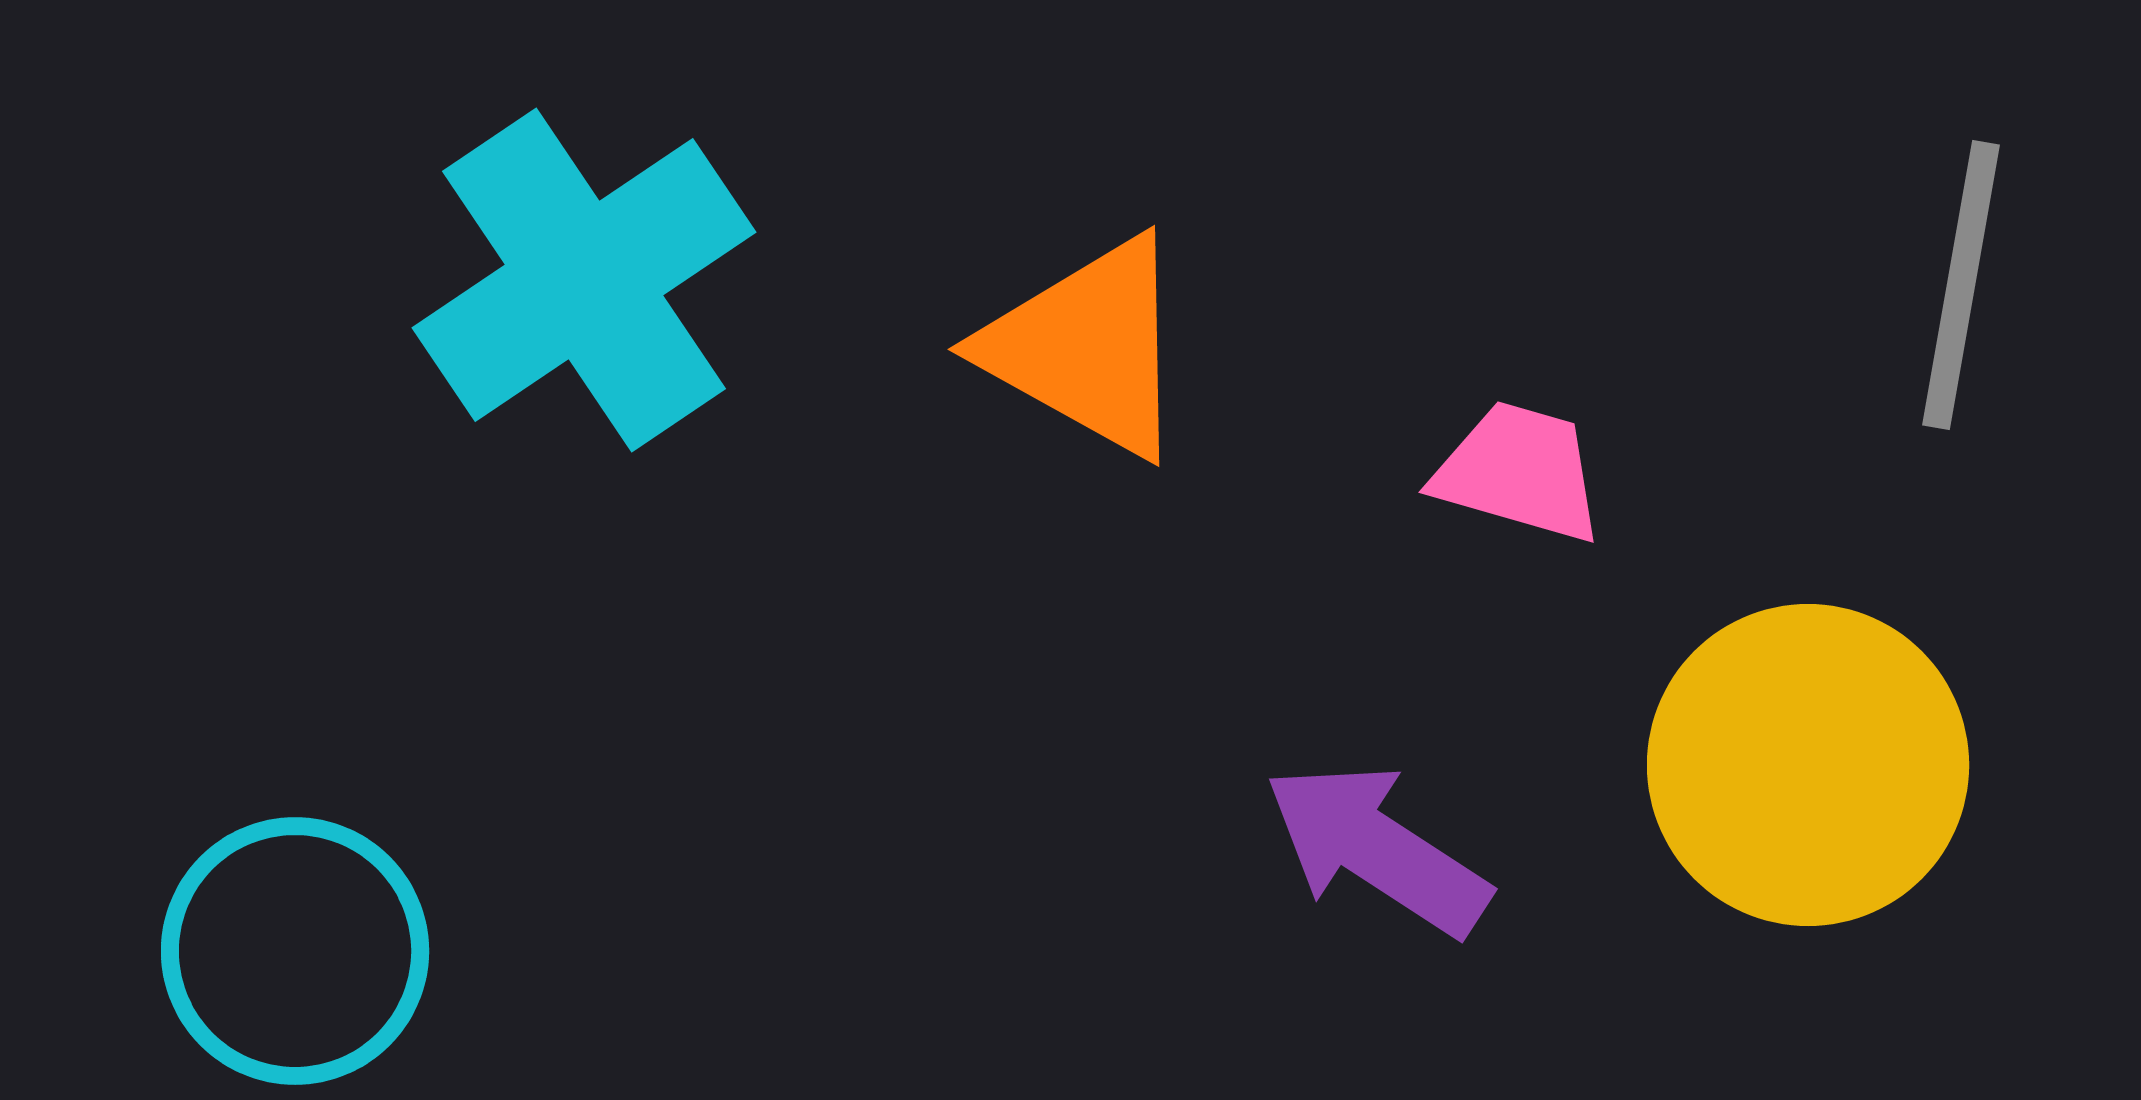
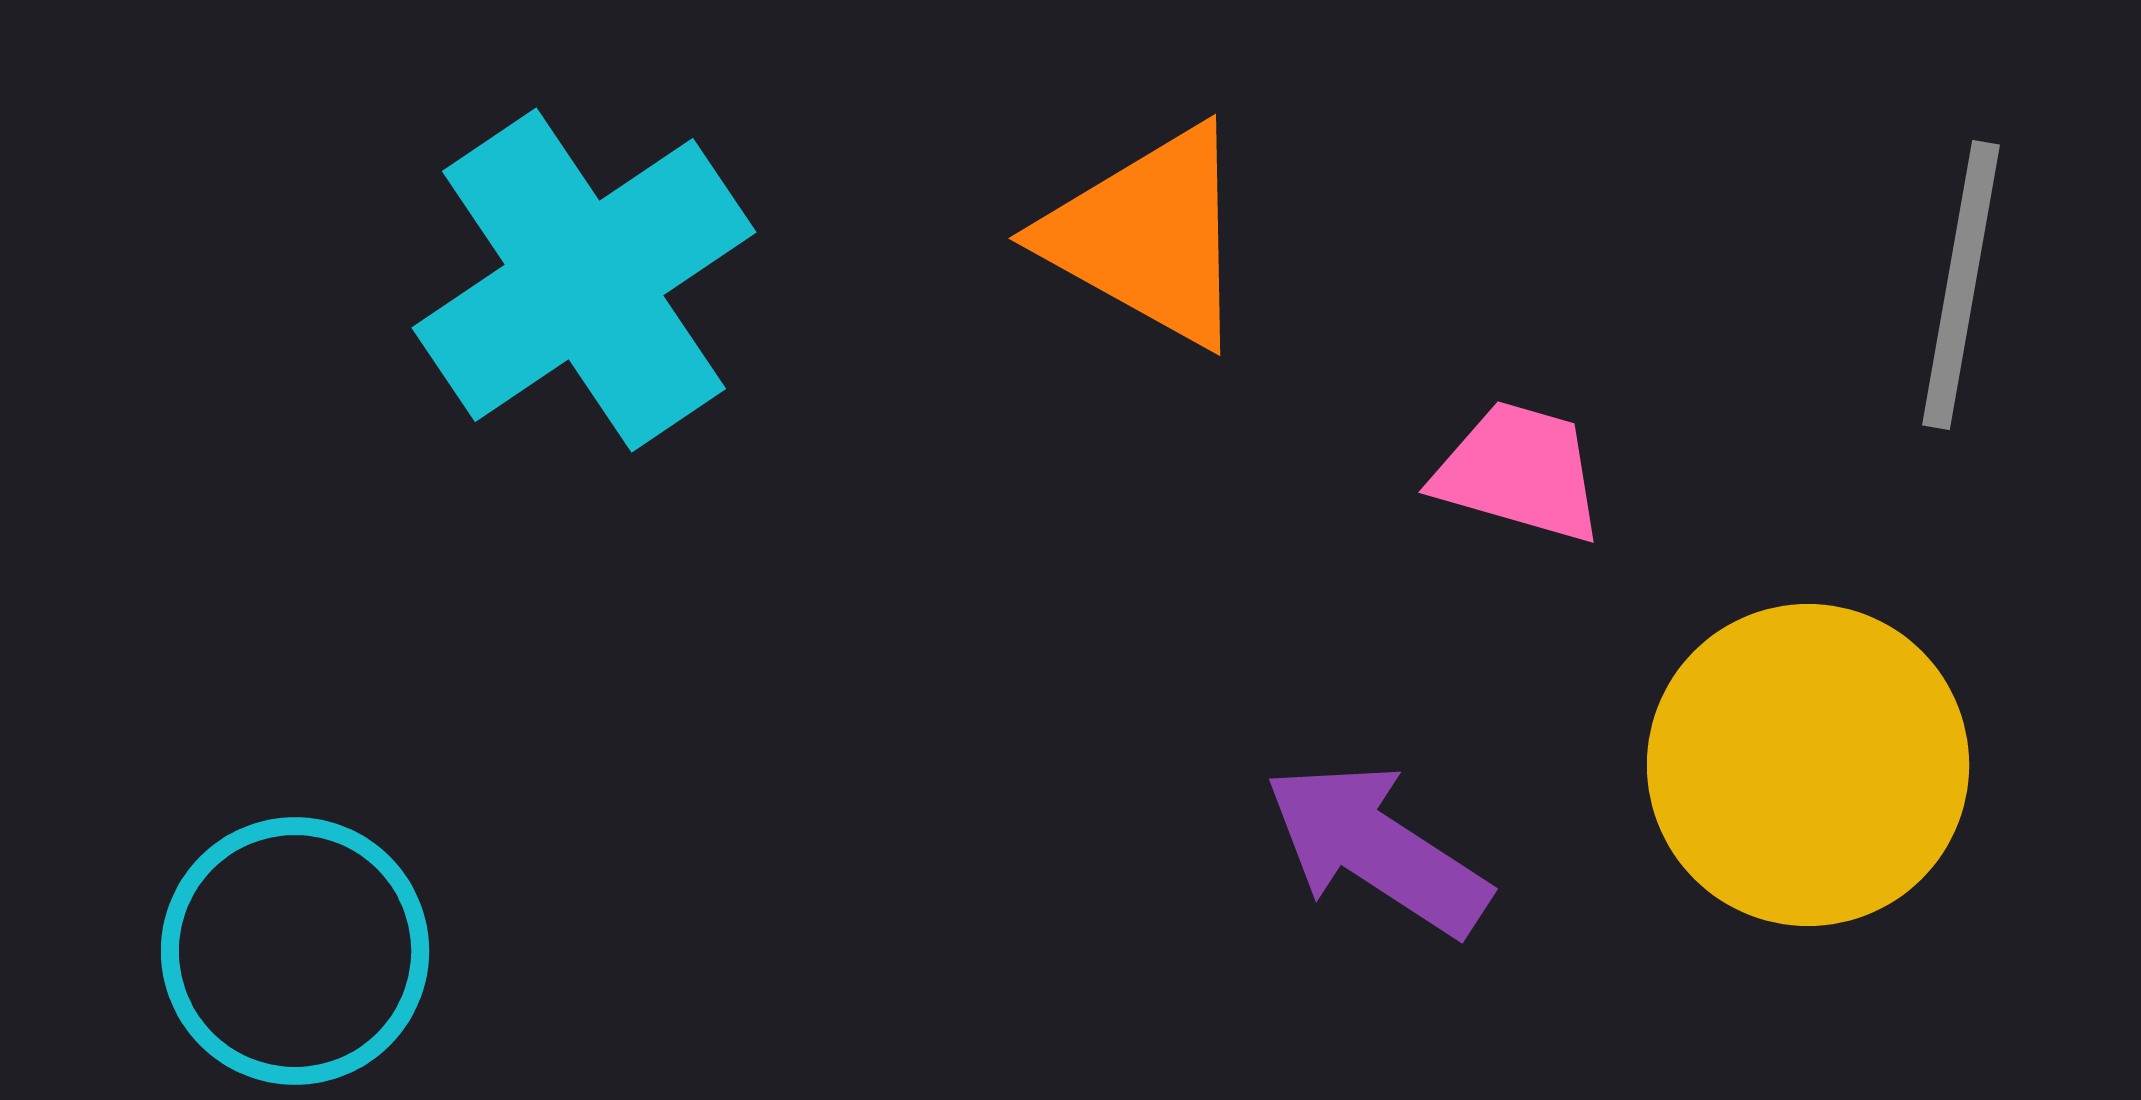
orange triangle: moved 61 px right, 111 px up
